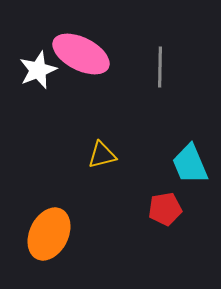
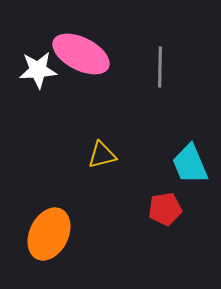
white star: rotated 18 degrees clockwise
